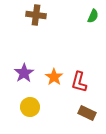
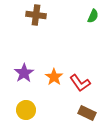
red L-shape: moved 1 px right, 1 px down; rotated 50 degrees counterclockwise
yellow circle: moved 4 px left, 3 px down
